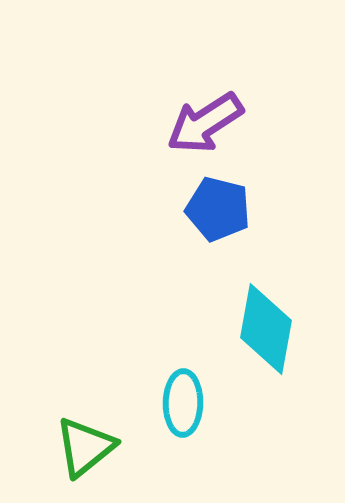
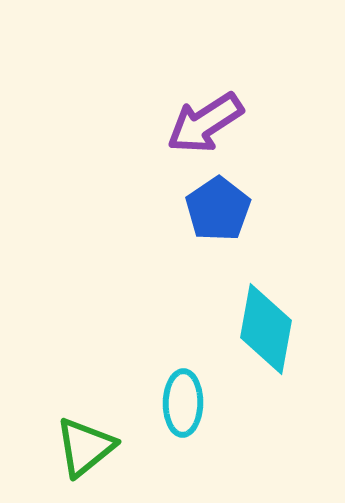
blue pentagon: rotated 24 degrees clockwise
